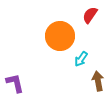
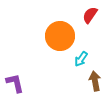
brown arrow: moved 3 px left
